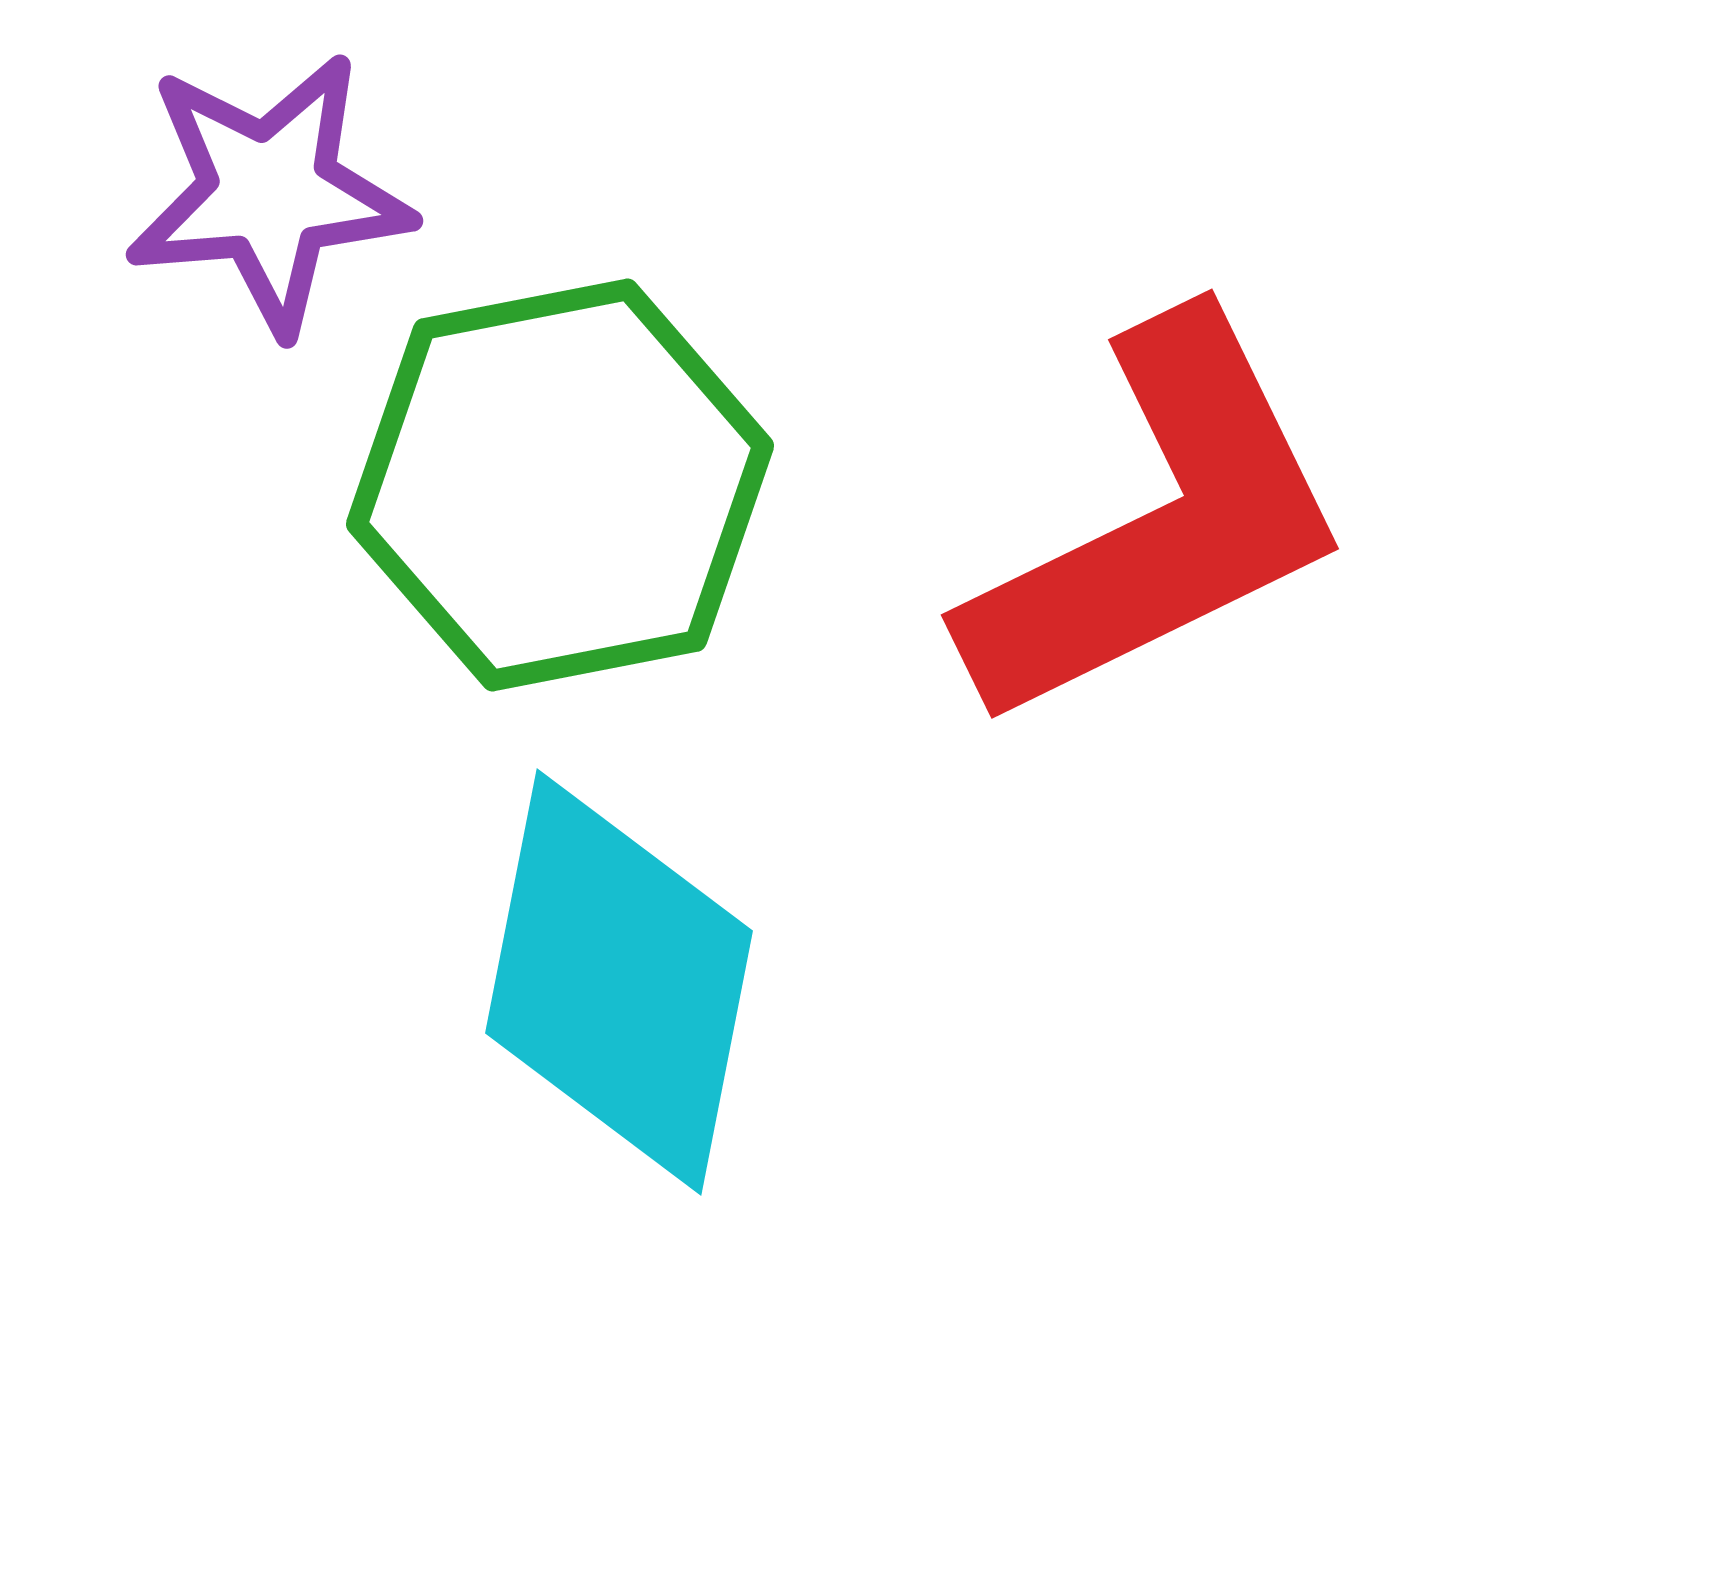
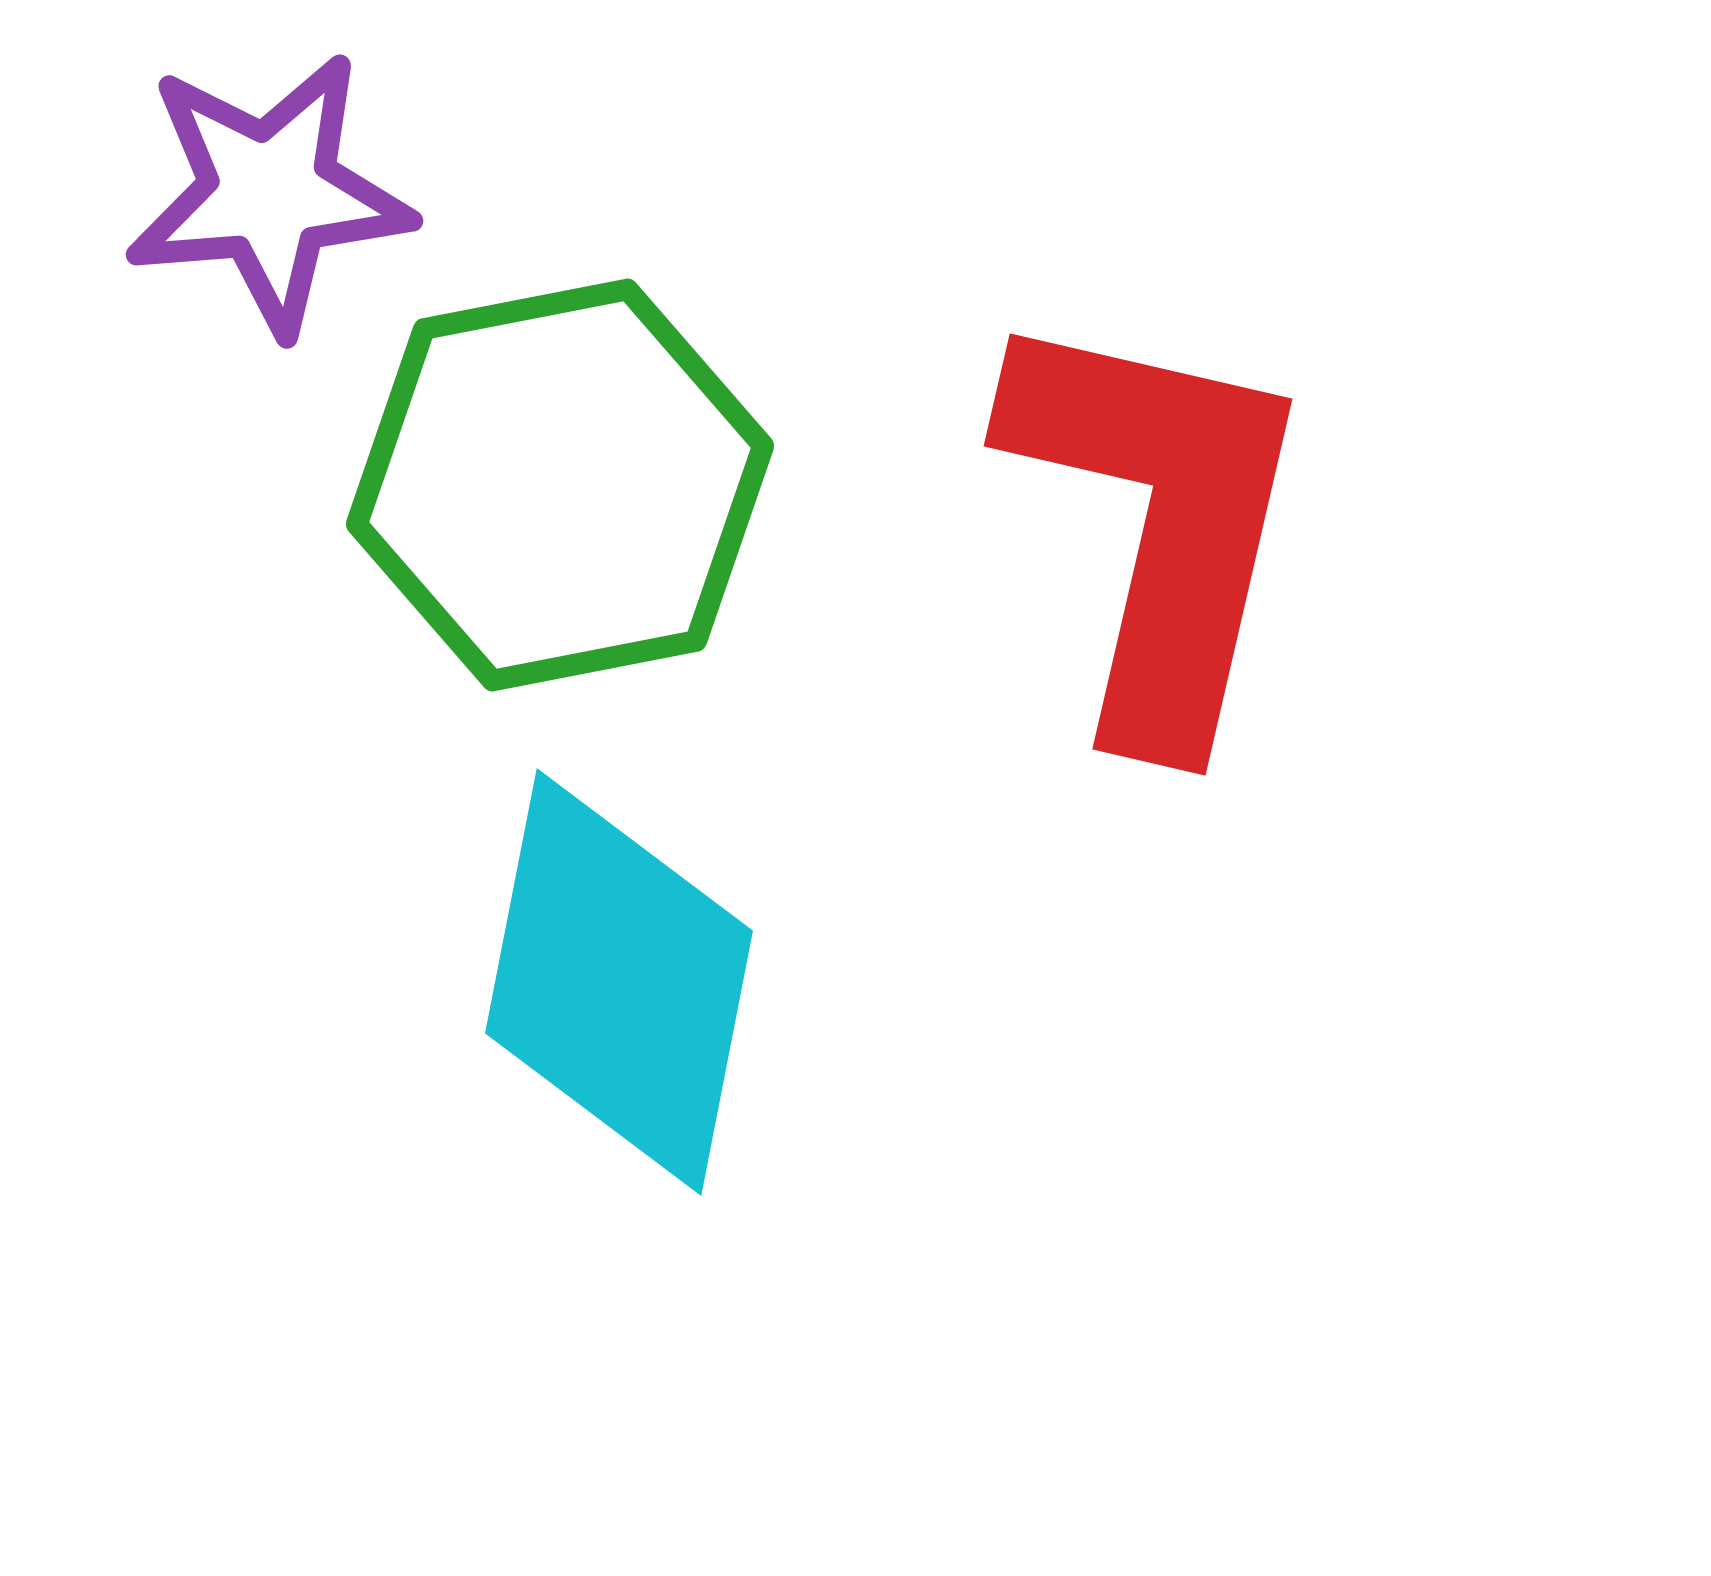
red L-shape: rotated 51 degrees counterclockwise
